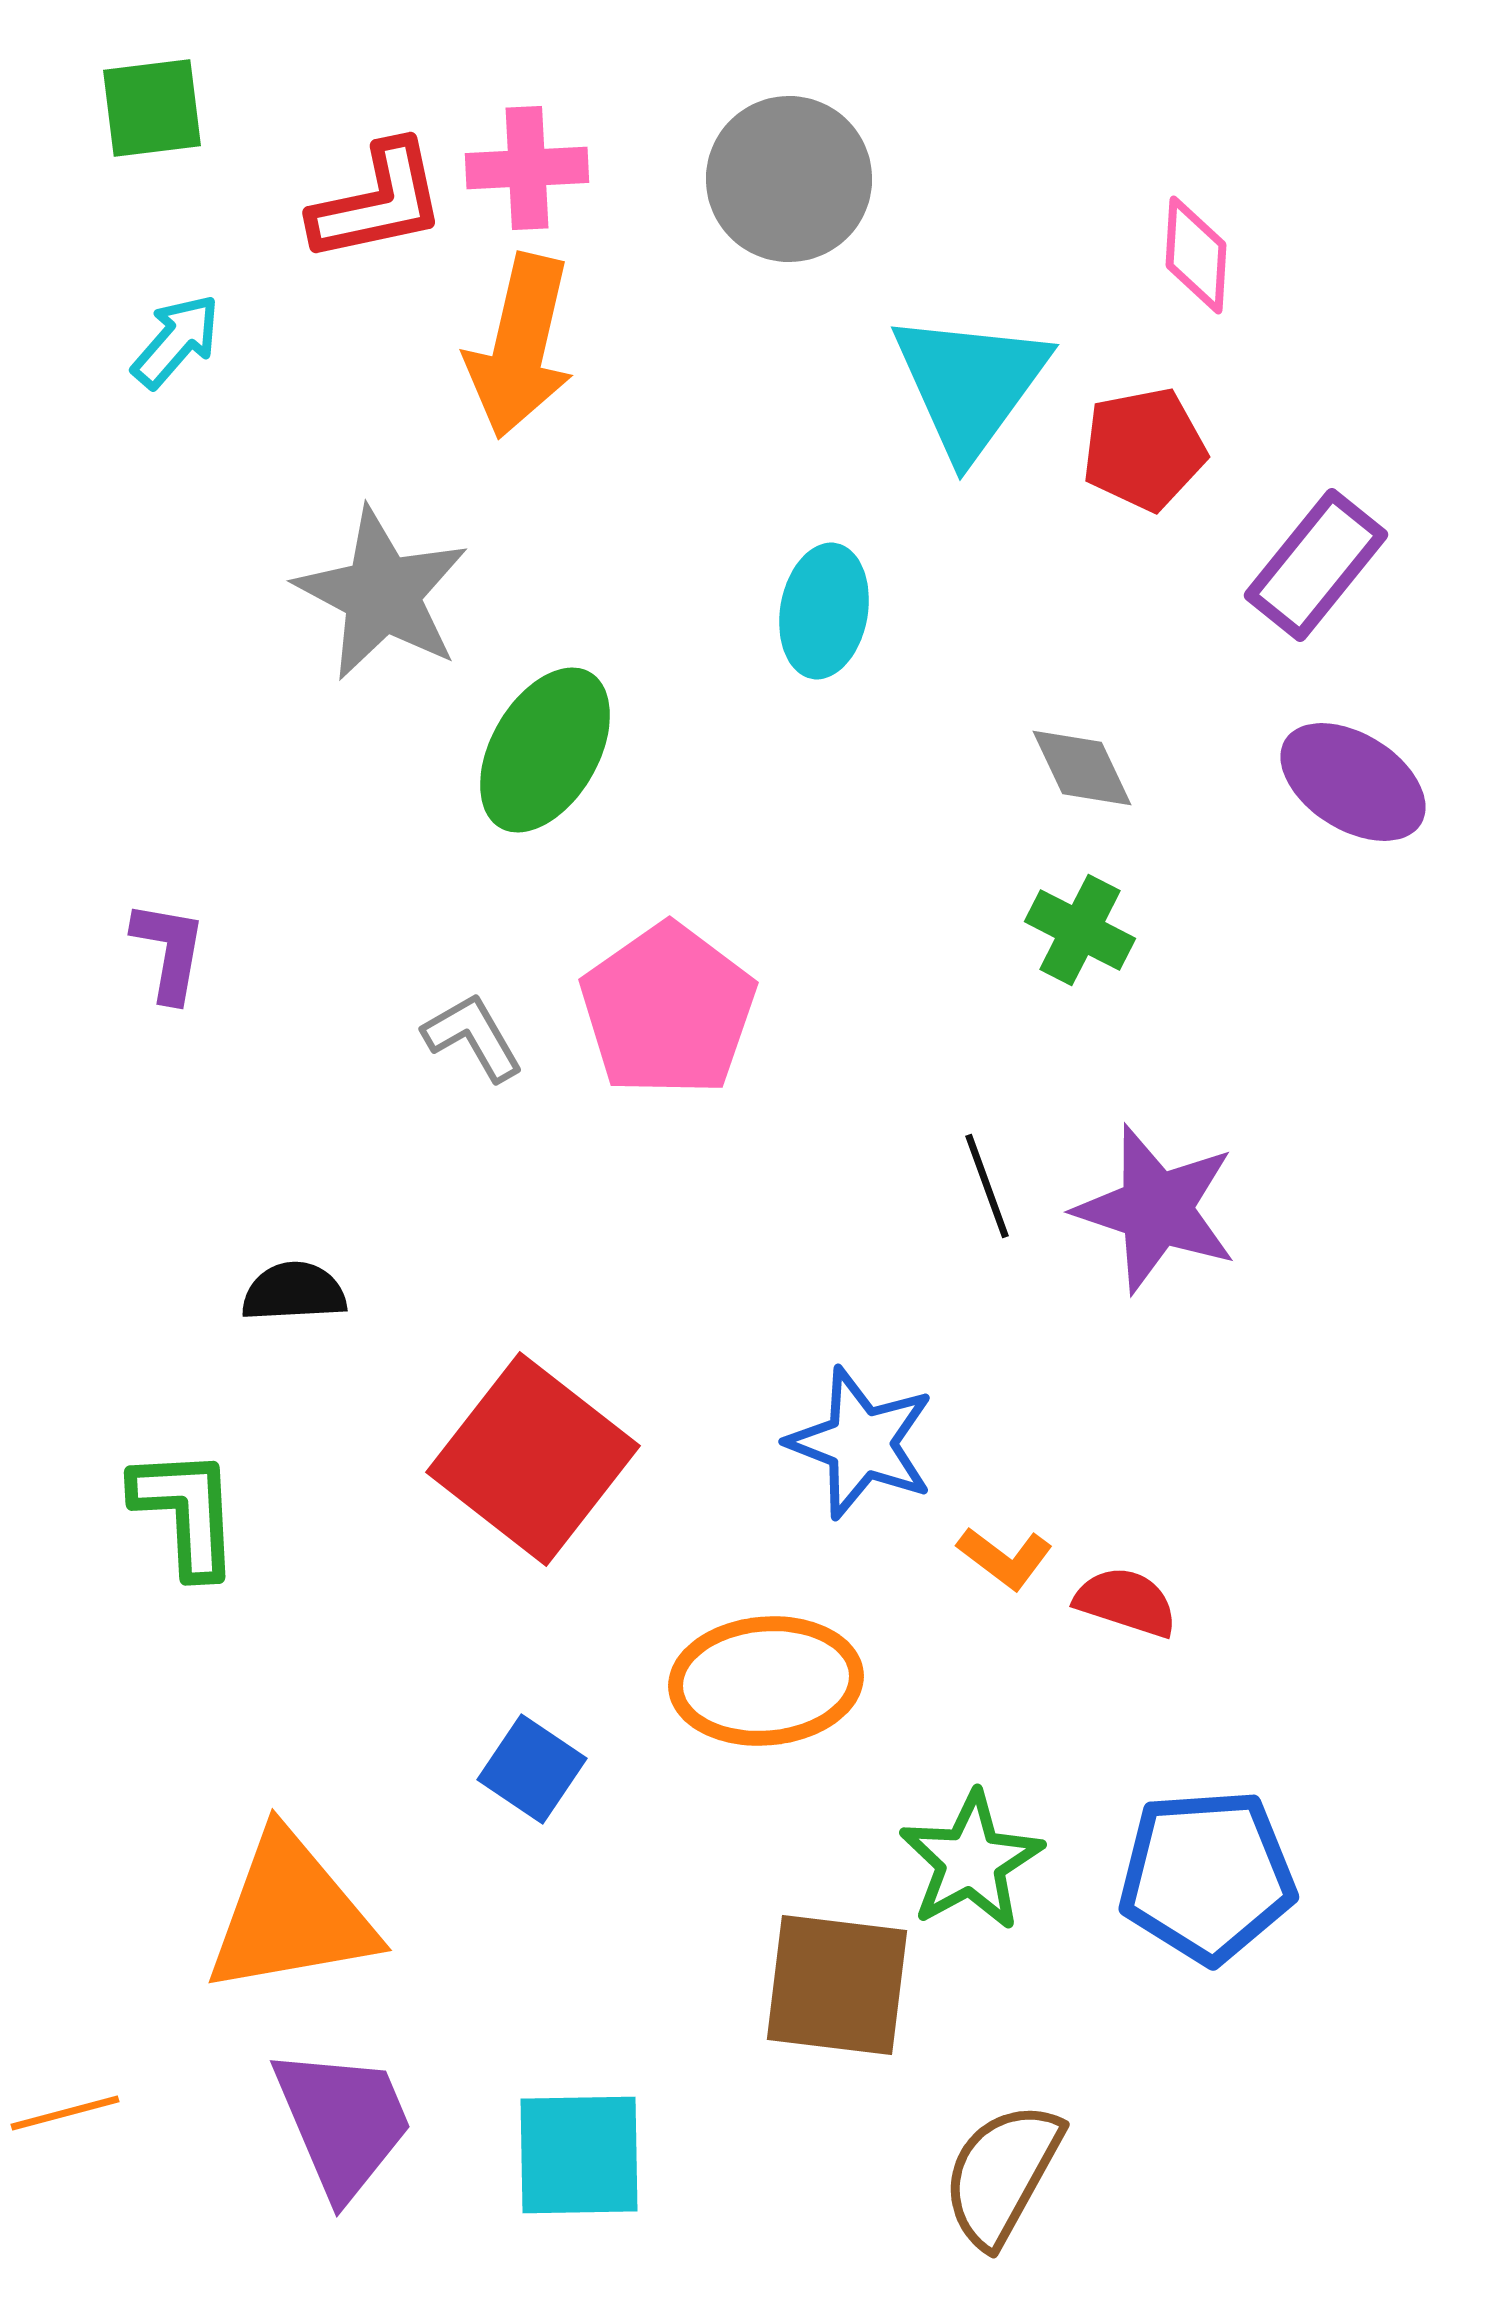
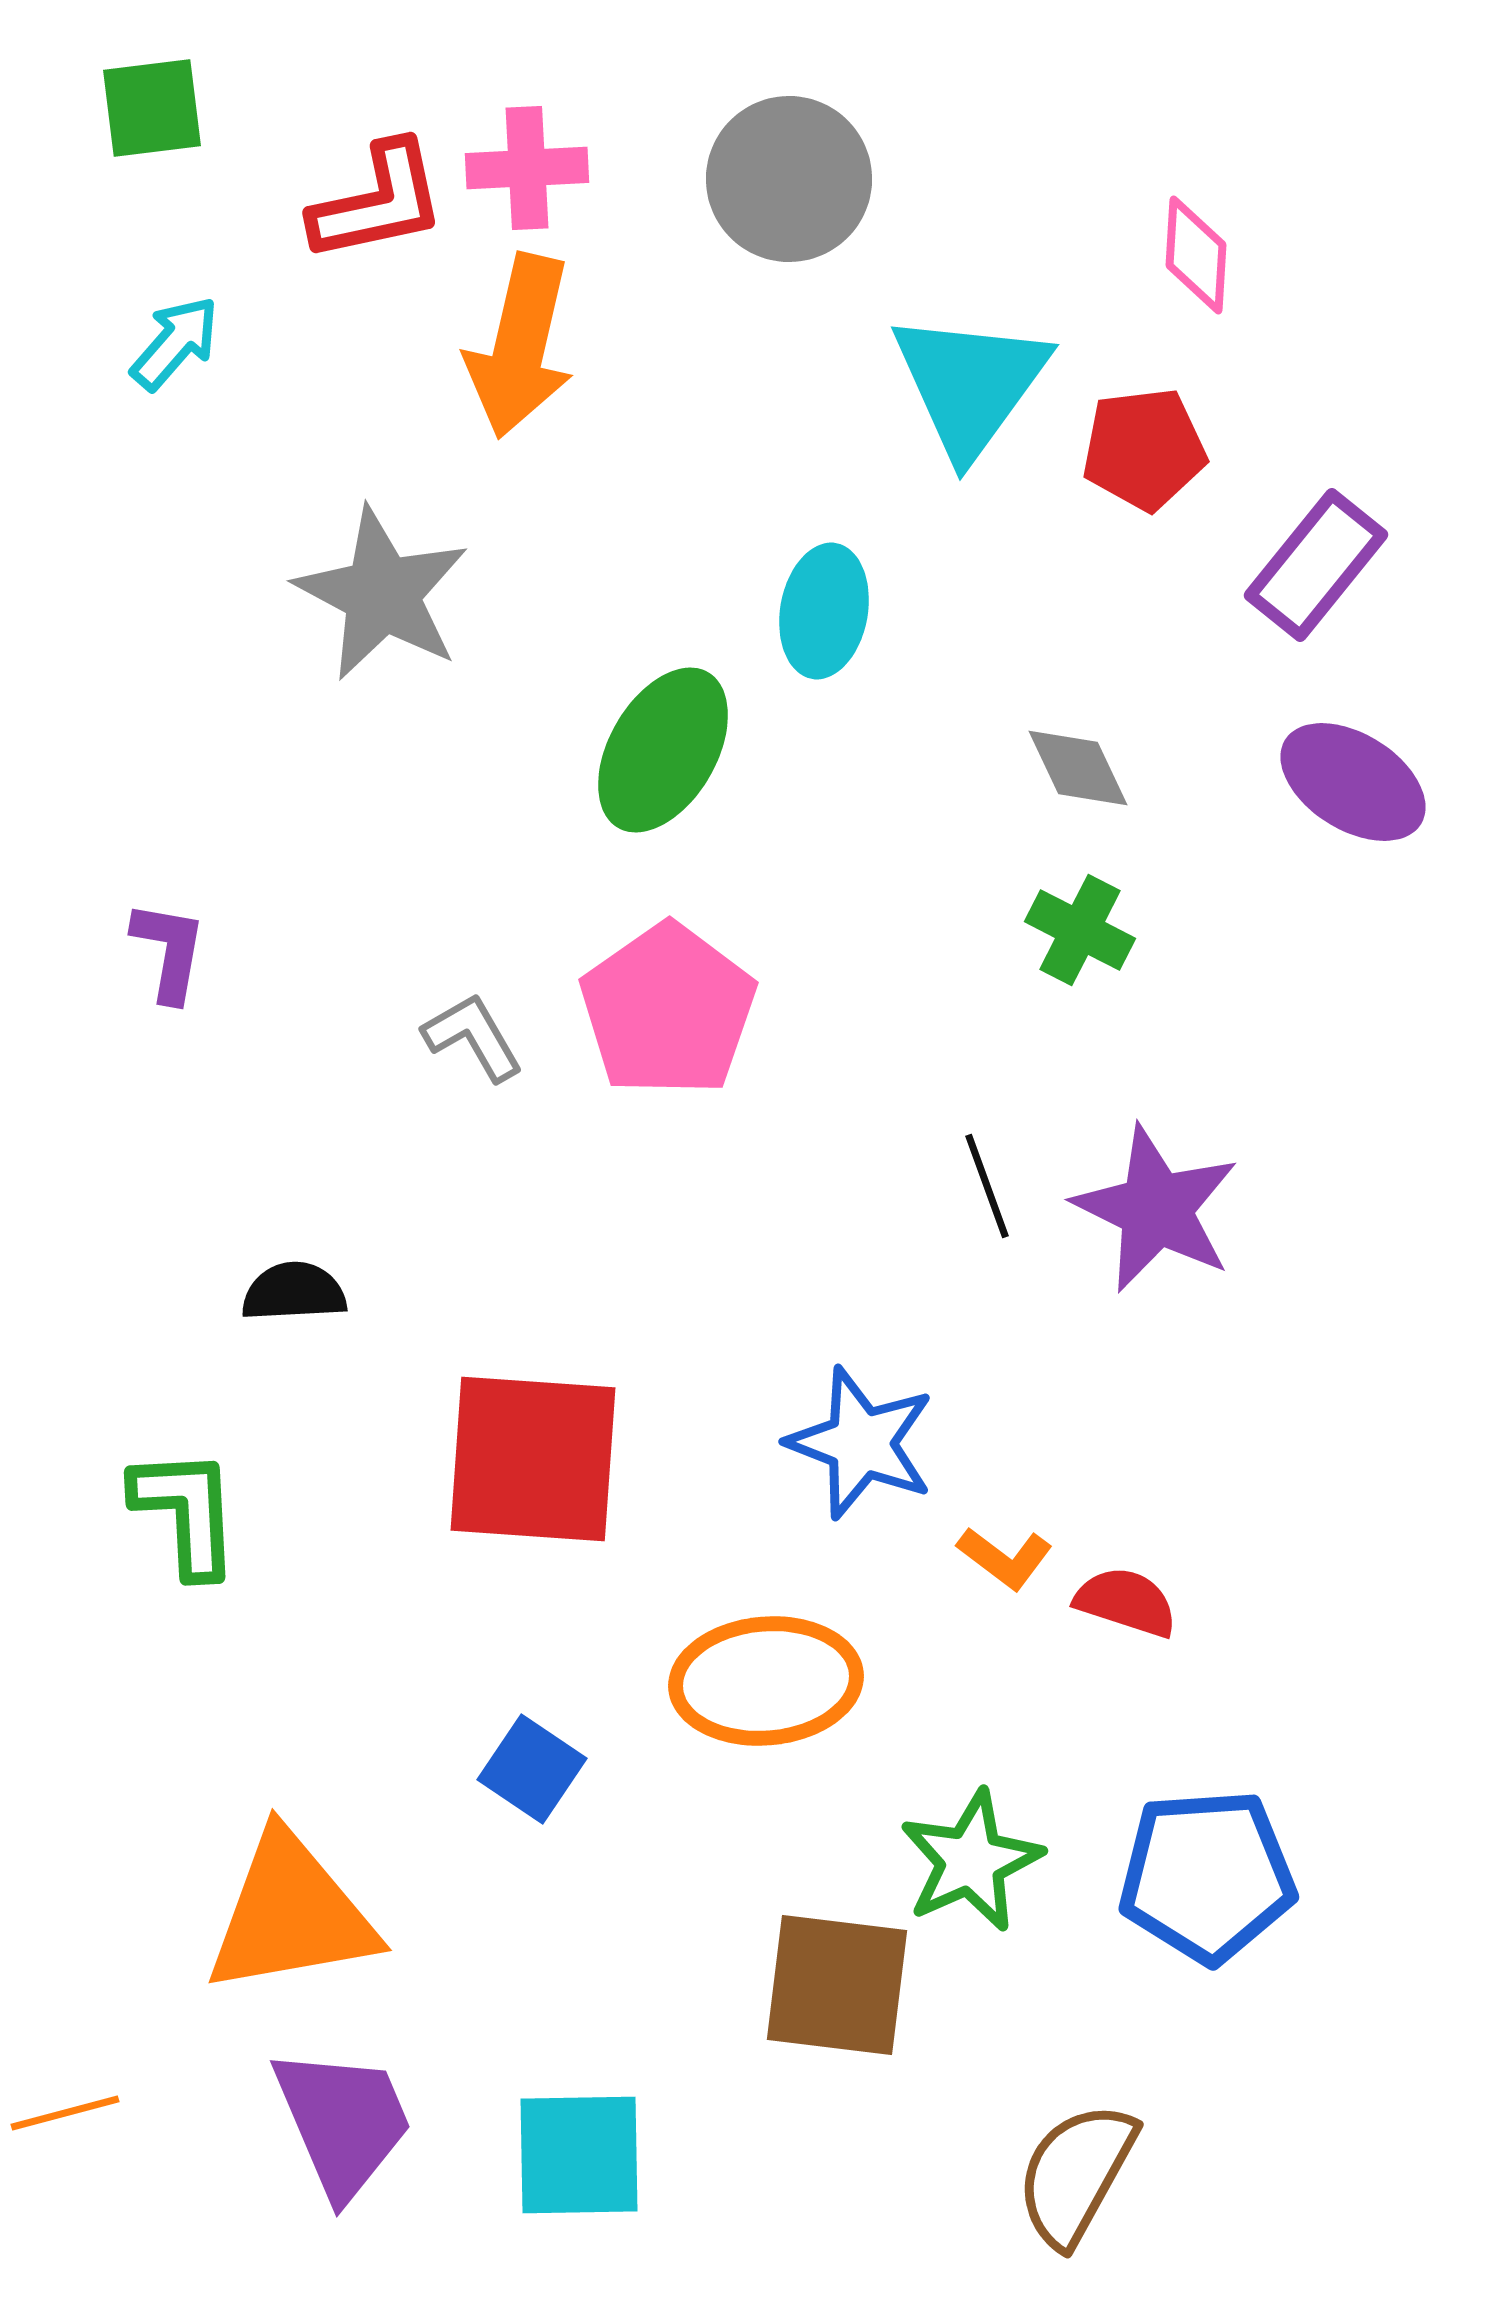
cyan arrow: moved 1 px left, 2 px down
red pentagon: rotated 4 degrees clockwise
green ellipse: moved 118 px right
gray diamond: moved 4 px left
purple star: rotated 8 degrees clockwise
red square: rotated 34 degrees counterclockwise
green star: rotated 5 degrees clockwise
brown semicircle: moved 74 px right
